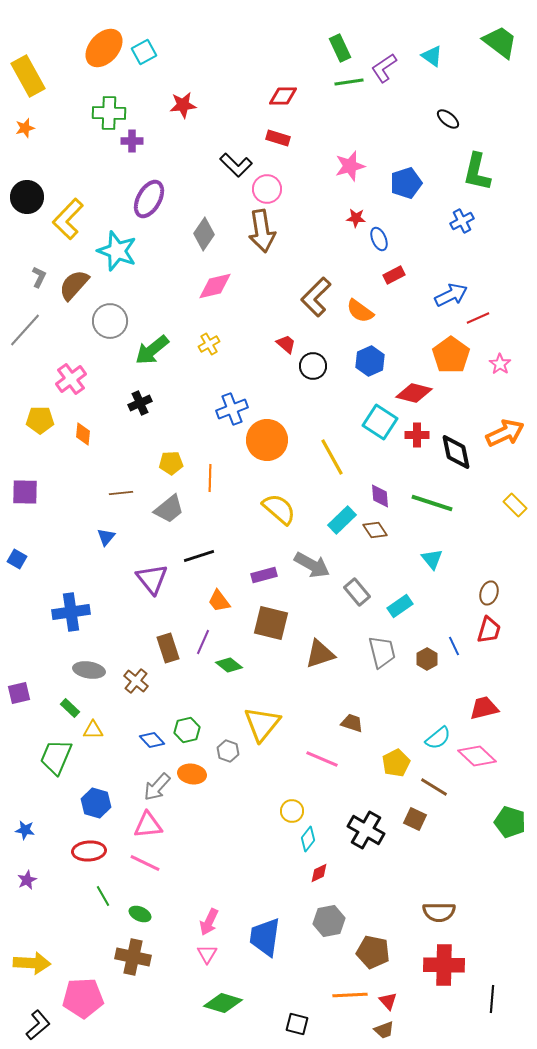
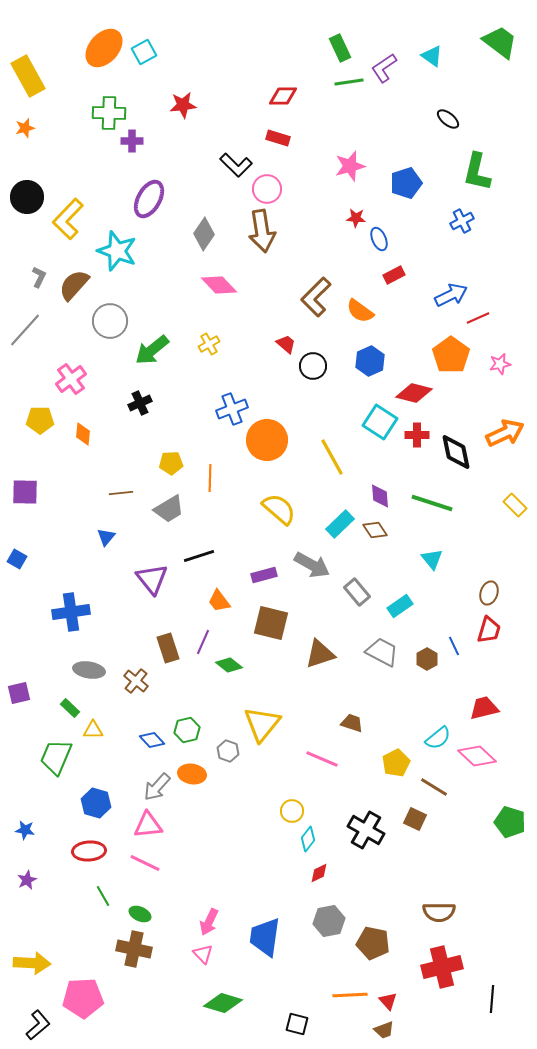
pink diamond at (215, 286): moved 4 px right, 1 px up; rotated 60 degrees clockwise
pink star at (500, 364): rotated 25 degrees clockwise
gray trapezoid at (169, 509): rotated 8 degrees clockwise
cyan rectangle at (342, 520): moved 2 px left, 4 px down
gray trapezoid at (382, 652): rotated 48 degrees counterclockwise
brown pentagon at (373, 952): moved 9 px up
pink triangle at (207, 954): moved 4 px left; rotated 15 degrees counterclockwise
brown cross at (133, 957): moved 1 px right, 8 px up
red cross at (444, 965): moved 2 px left, 2 px down; rotated 15 degrees counterclockwise
